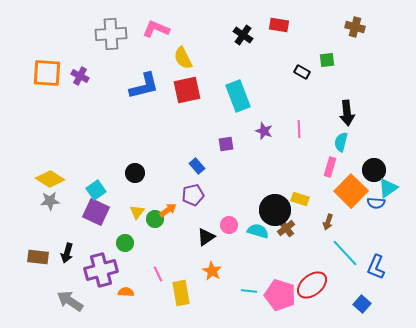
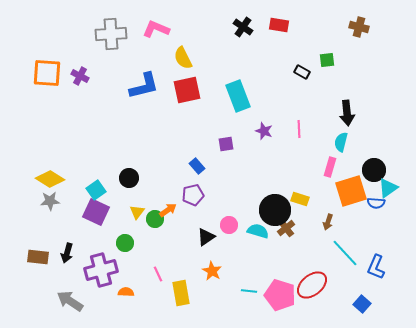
brown cross at (355, 27): moved 4 px right
black cross at (243, 35): moved 8 px up
black circle at (135, 173): moved 6 px left, 5 px down
orange square at (351, 191): rotated 28 degrees clockwise
